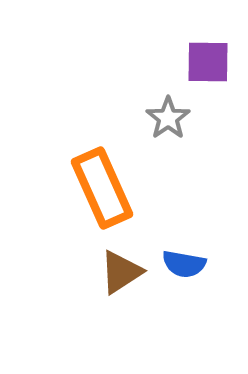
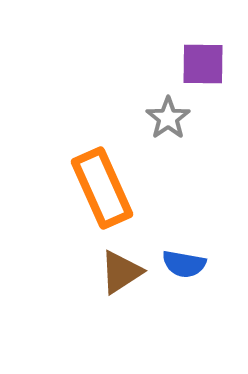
purple square: moved 5 px left, 2 px down
